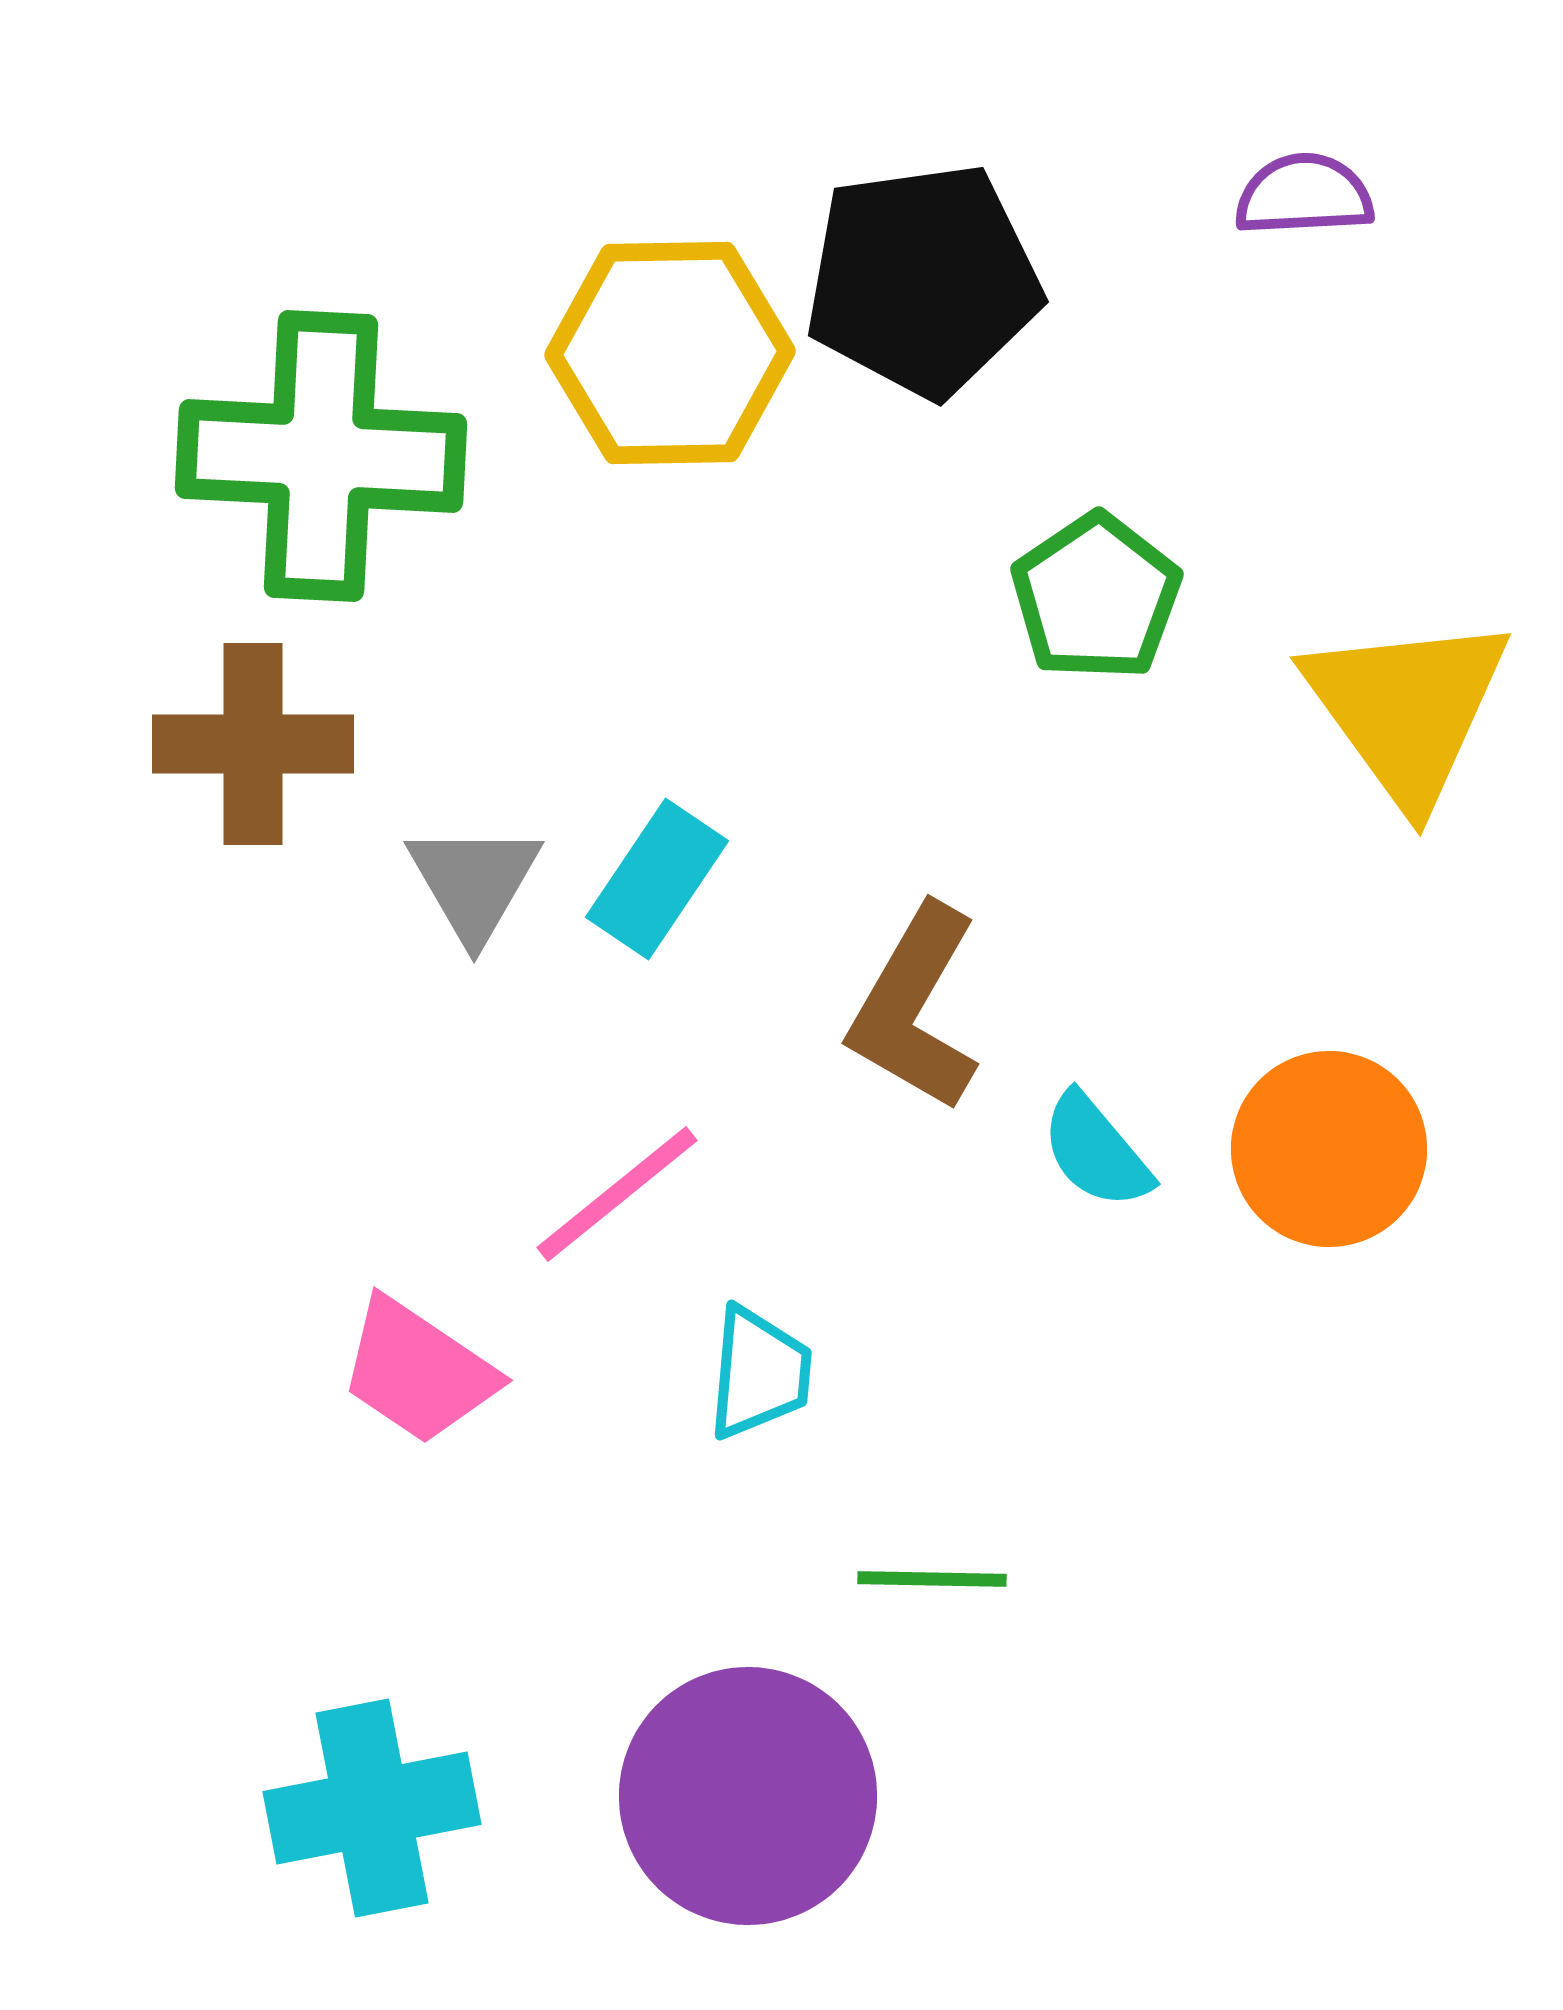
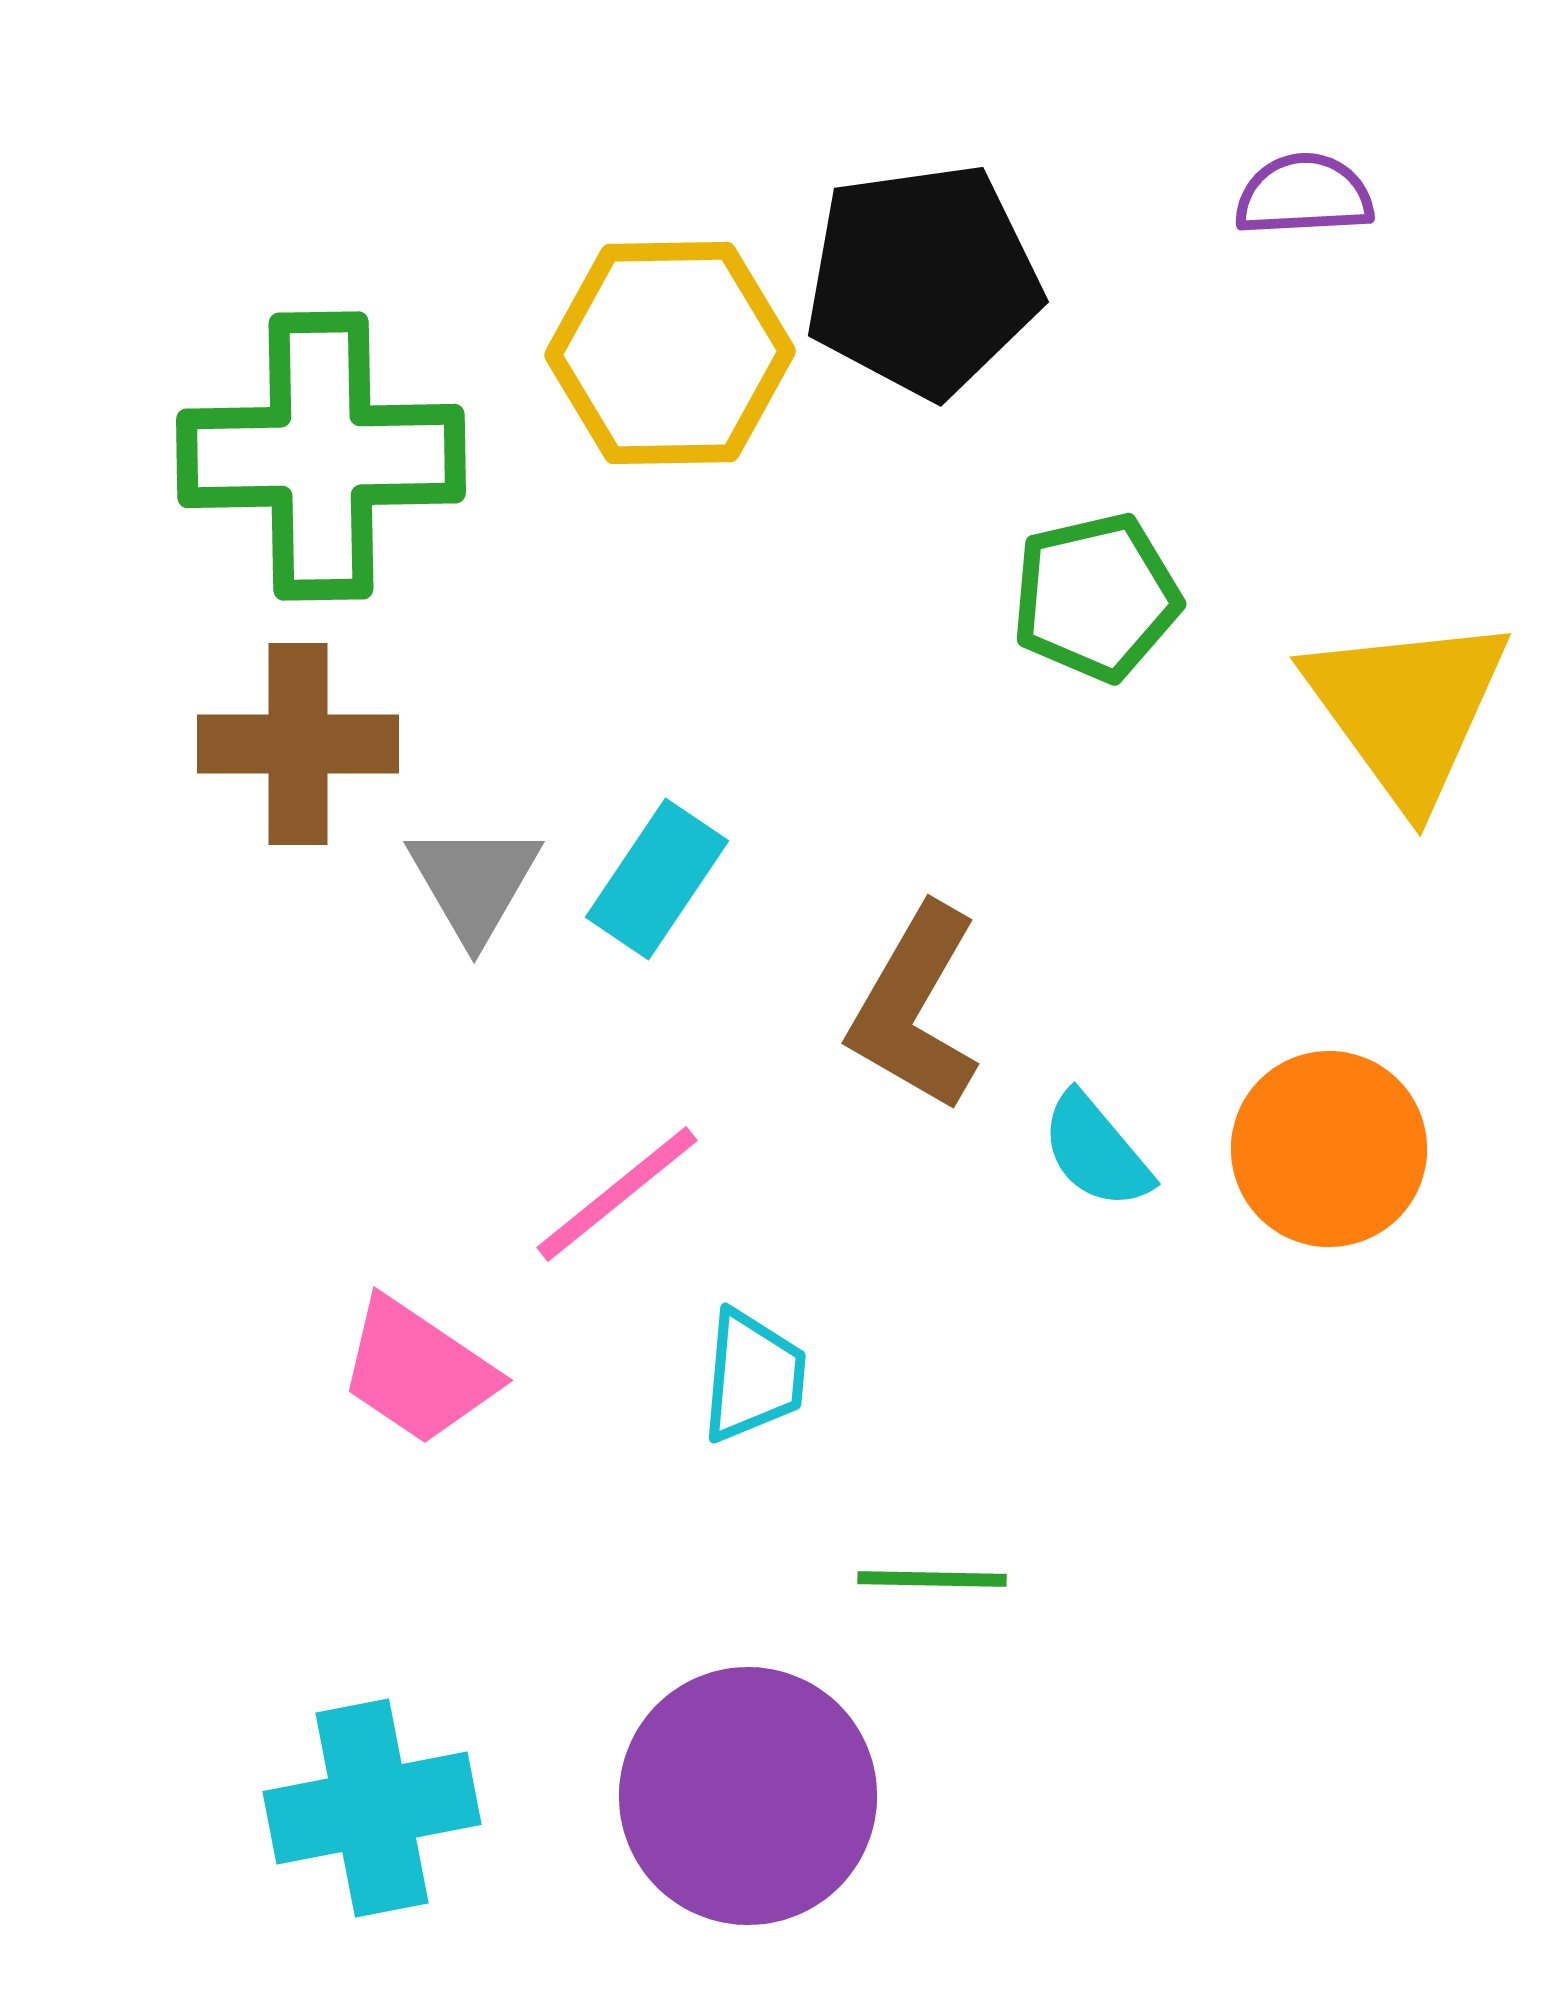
green cross: rotated 4 degrees counterclockwise
green pentagon: rotated 21 degrees clockwise
brown cross: moved 45 px right
cyan trapezoid: moved 6 px left, 3 px down
